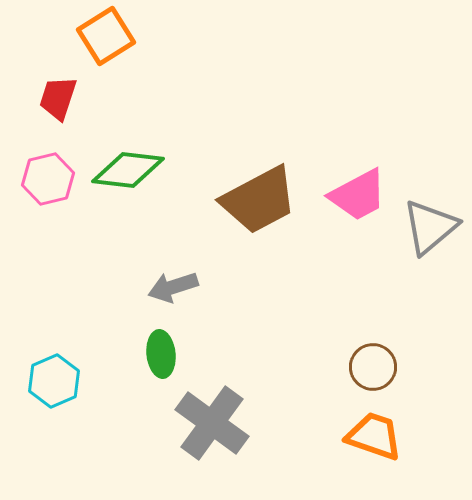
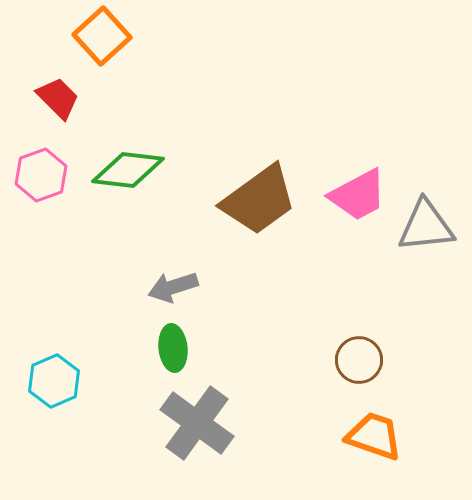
orange square: moved 4 px left; rotated 10 degrees counterclockwise
red trapezoid: rotated 117 degrees clockwise
pink hexagon: moved 7 px left, 4 px up; rotated 6 degrees counterclockwise
brown trapezoid: rotated 8 degrees counterclockwise
gray triangle: moved 4 px left, 1 px up; rotated 34 degrees clockwise
green ellipse: moved 12 px right, 6 px up
brown circle: moved 14 px left, 7 px up
gray cross: moved 15 px left
